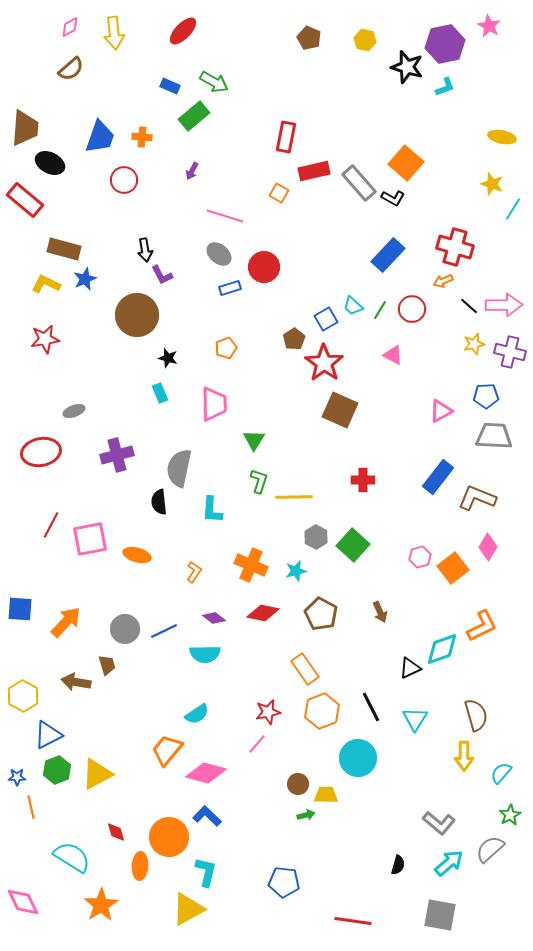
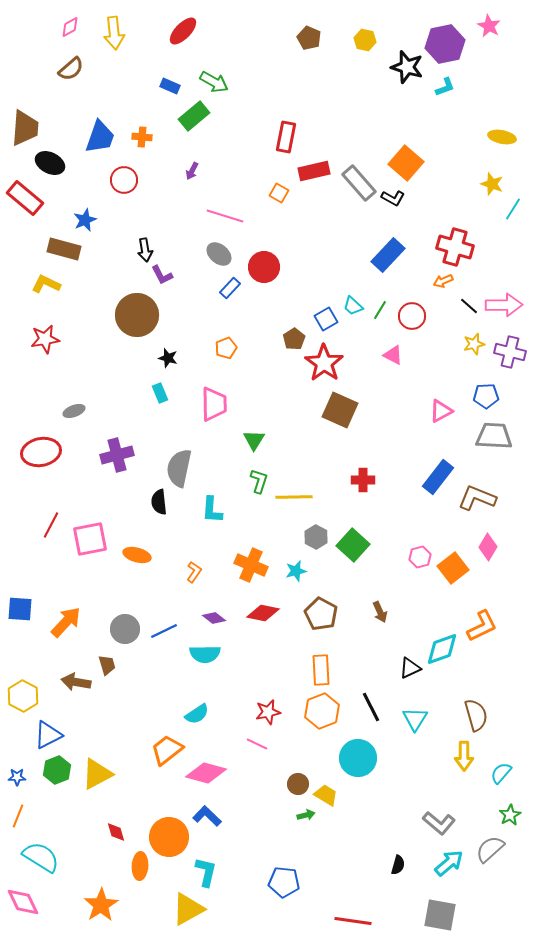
red rectangle at (25, 200): moved 2 px up
blue star at (85, 279): moved 59 px up
blue rectangle at (230, 288): rotated 30 degrees counterclockwise
red circle at (412, 309): moved 7 px down
orange rectangle at (305, 669): moved 16 px right, 1 px down; rotated 32 degrees clockwise
pink line at (257, 744): rotated 75 degrees clockwise
orange trapezoid at (167, 750): rotated 12 degrees clockwise
yellow trapezoid at (326, 795): rotated 30 degrees clockwise
orange line at (31, 807): moved 13 px left, 9 px down; rotated 35 degrees clockwise
cyan semicircle at (72, 857): moved 31 px left
